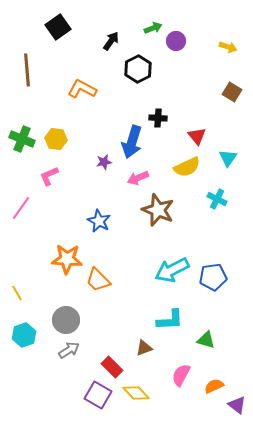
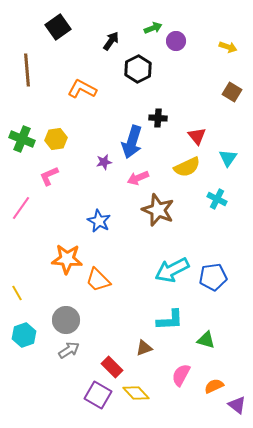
yellow hexagon: rotated 15 degrees counterclockwise
